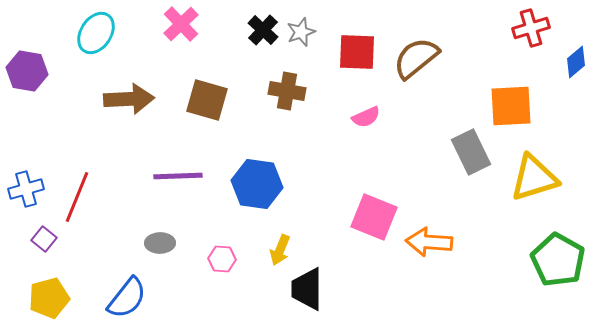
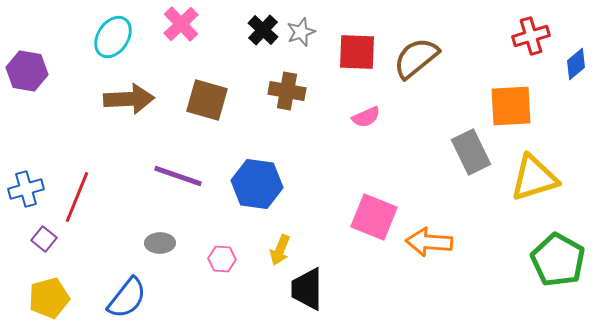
red cross: moved 8 px down
cyan ellipse: moved 17 px right, 4 px down
blue diamond: moved 2 px down
purple line: rotated 21 degrees clockwise
